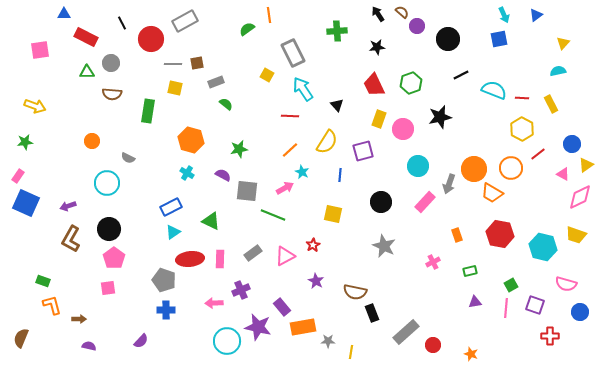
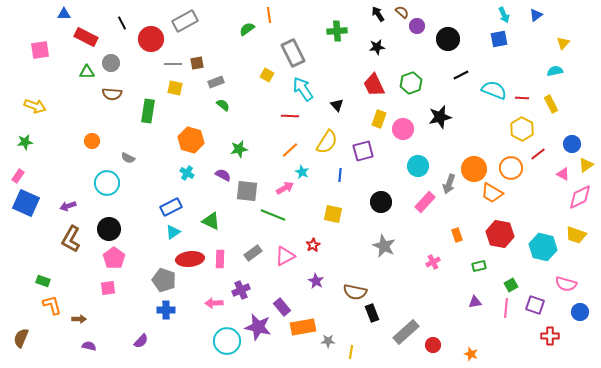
cyan semicircle at (558, 71): moved 3 px left
green semicircle at (226, 104): moved 3 px left, 1 px down
green rectangle at (470, 271): moved 9 px right, 5 px up
